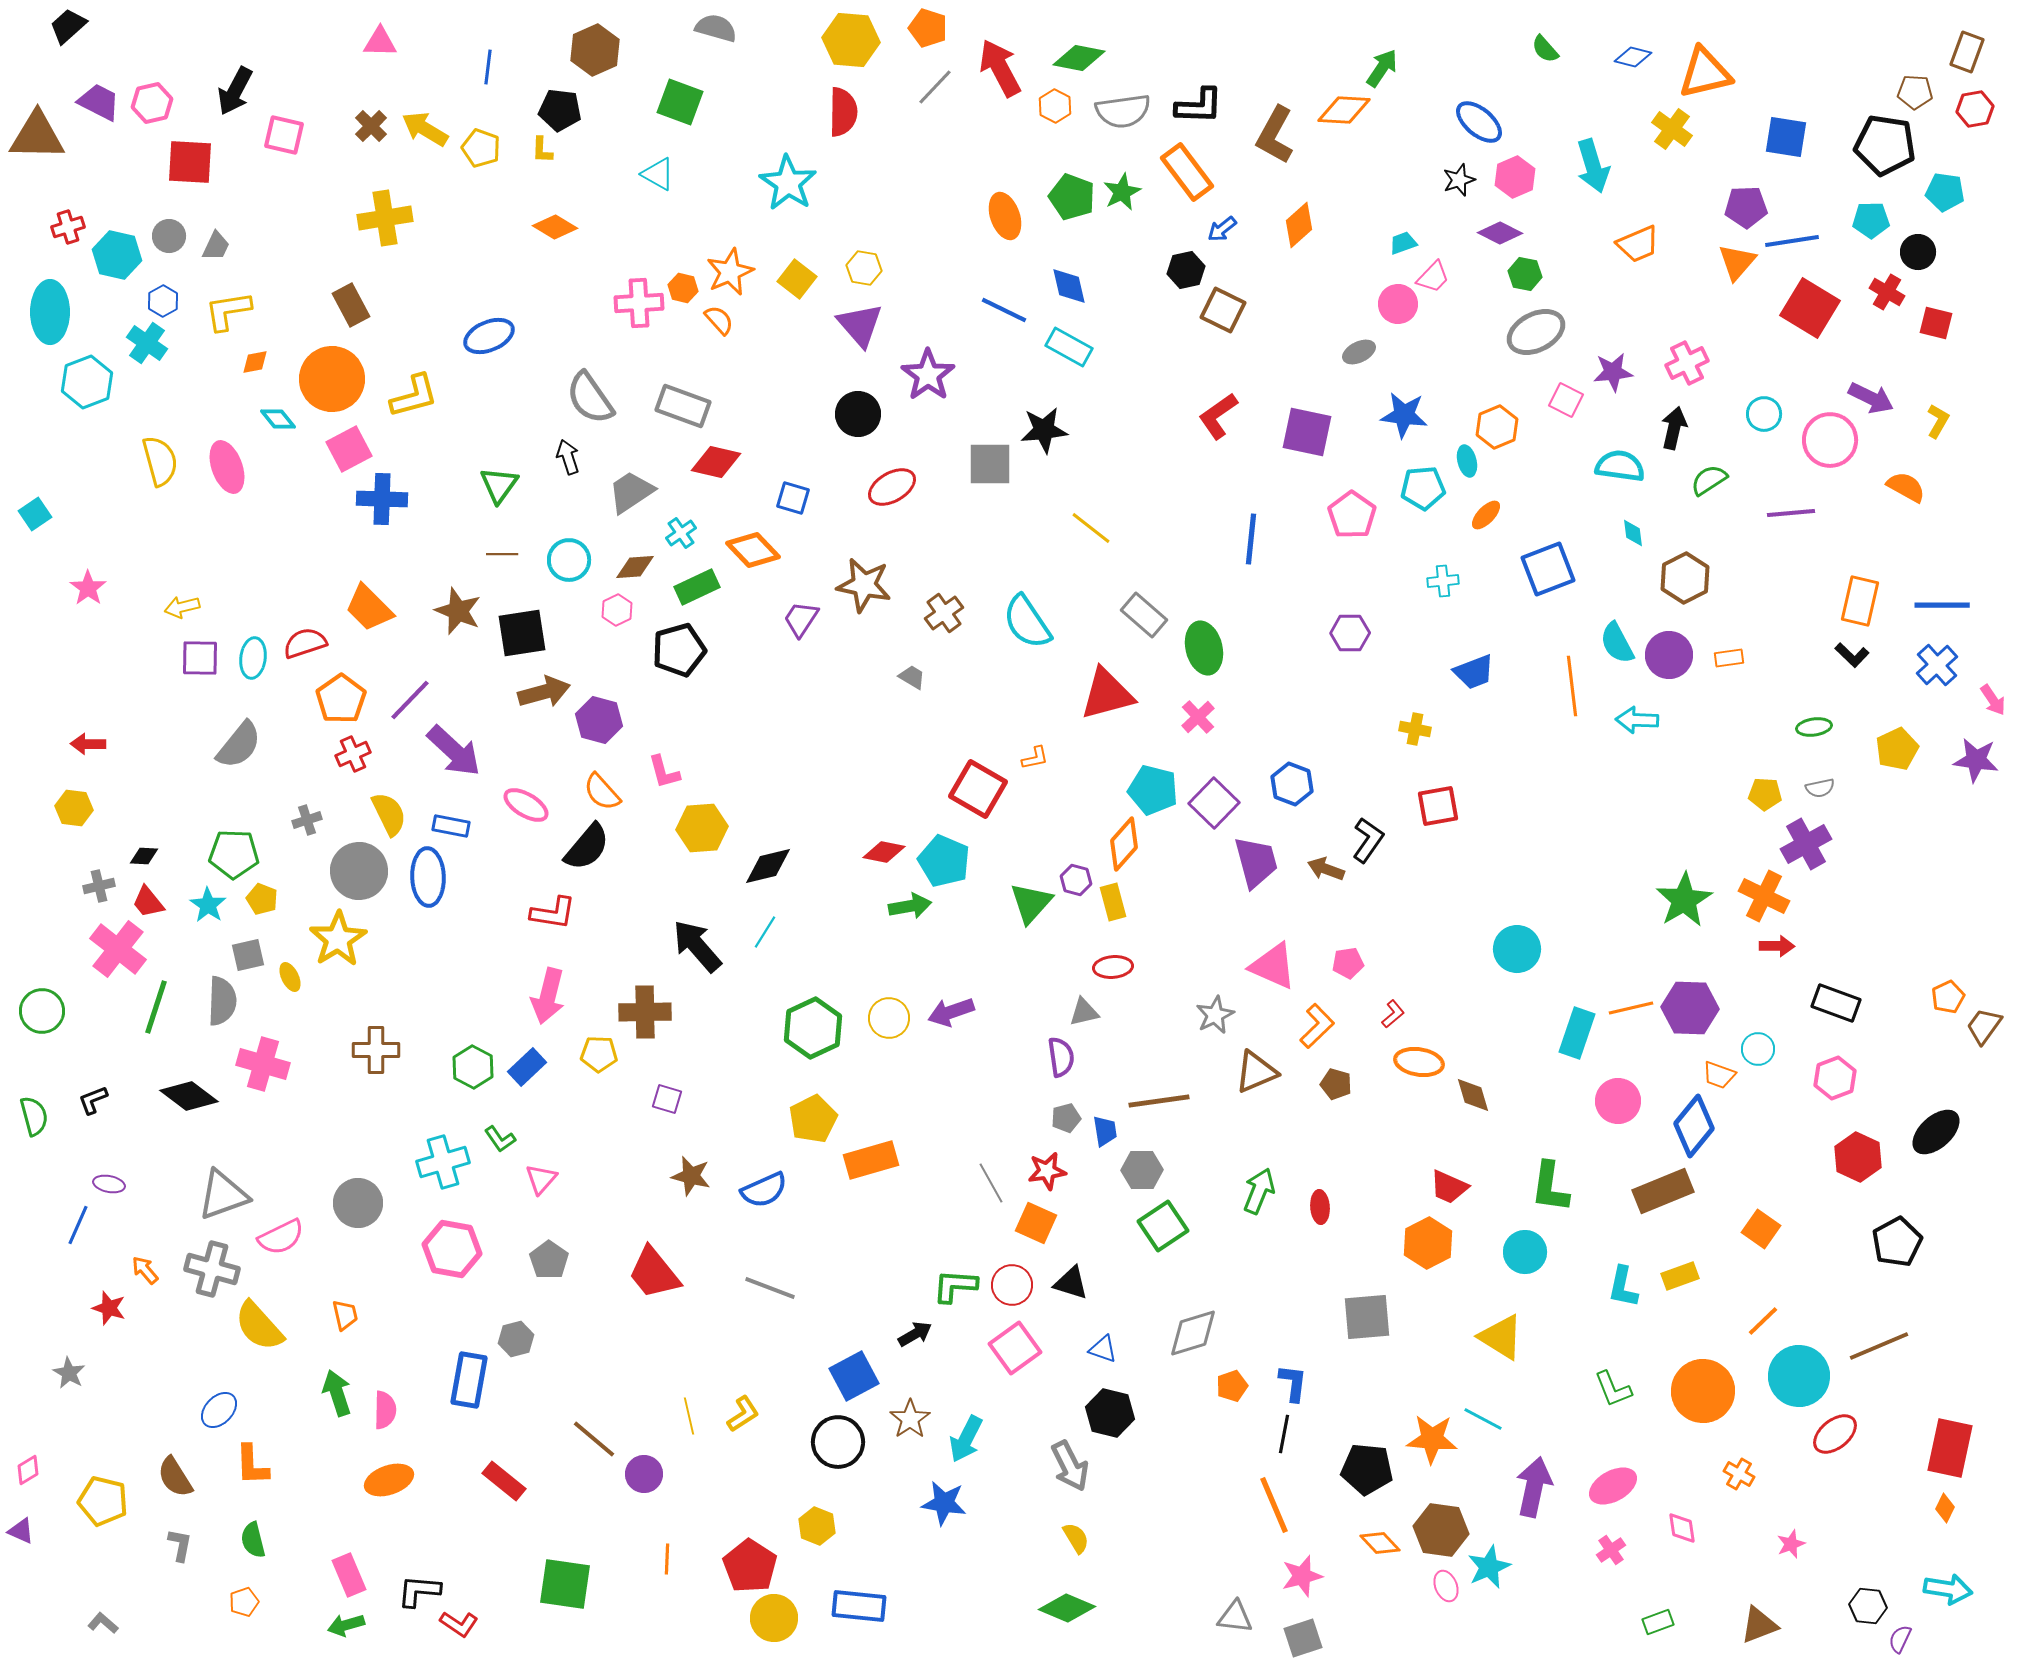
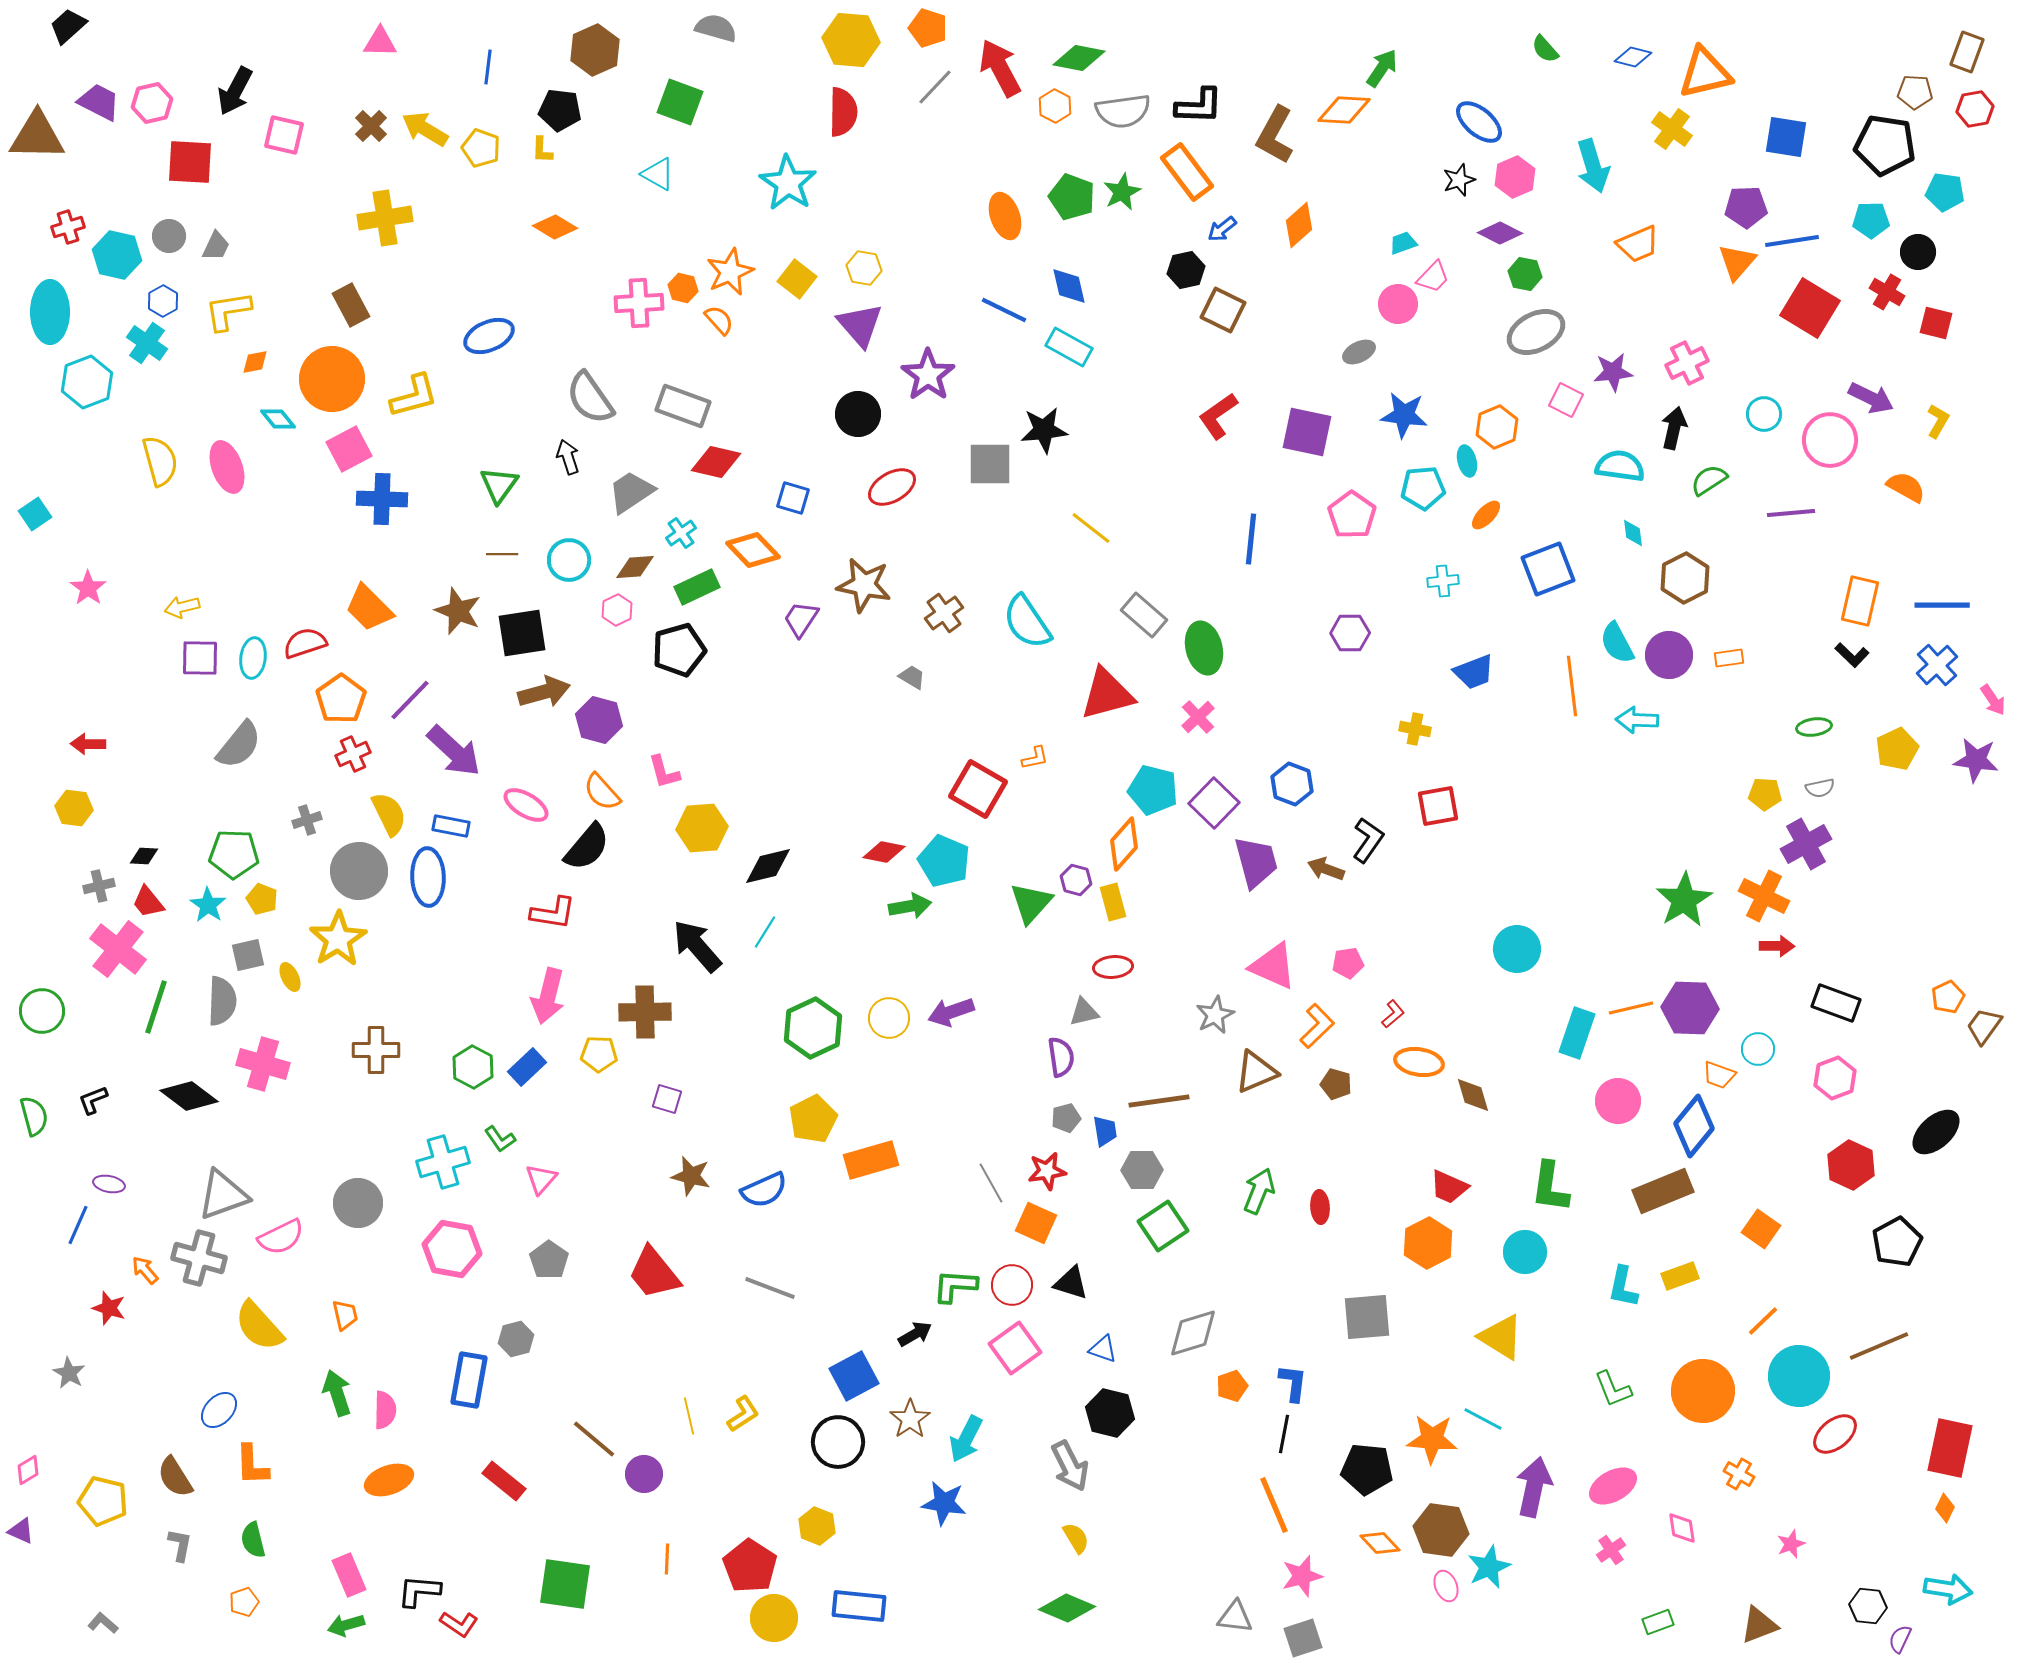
red hexagon at (1858, 1157): moved 7 px left, 8 px down
gray cross at (212, 1269): moved 13 px left, 11 px up
